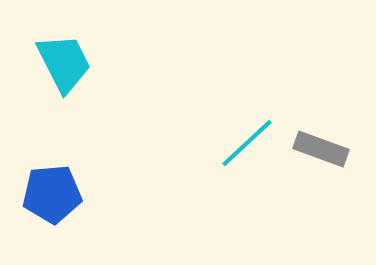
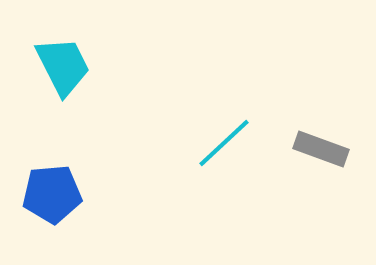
cyan trapezoid: moved 1 px left, 3 px down
cyan line: moved 23 px left
